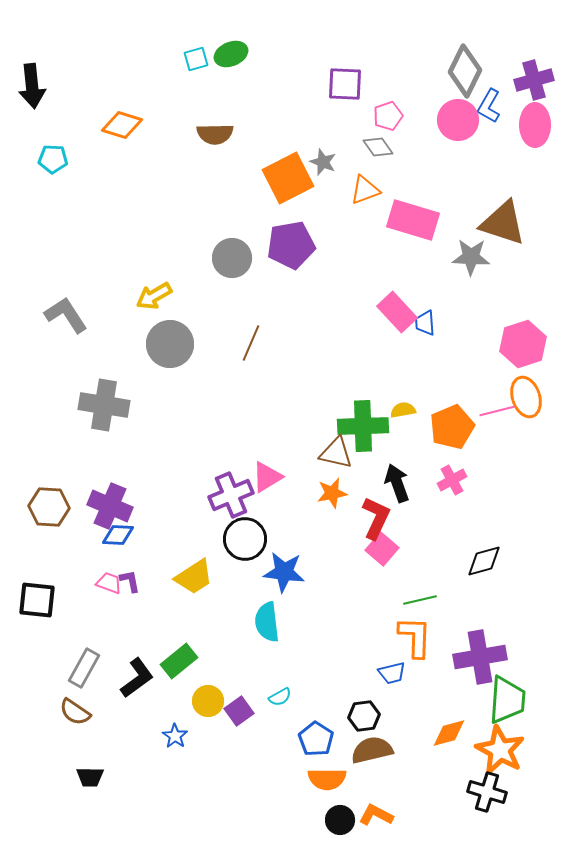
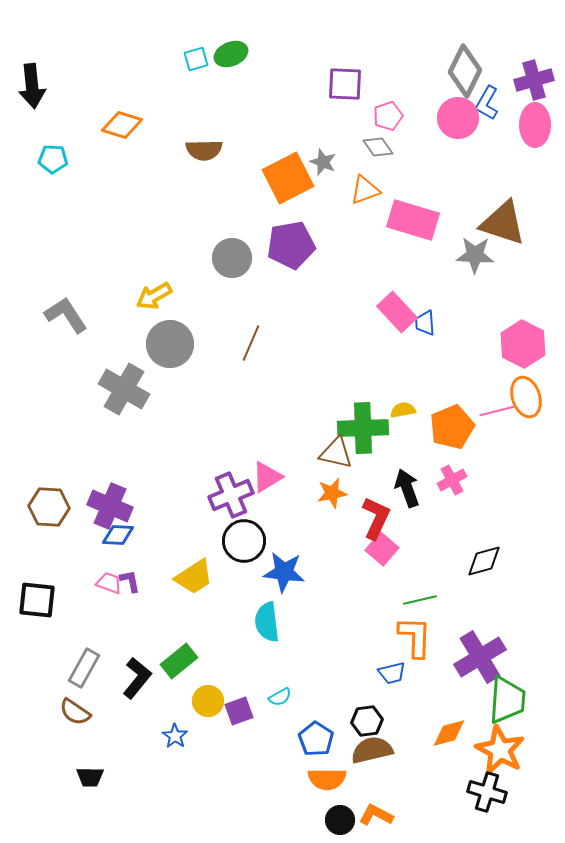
blue L-shape at (489, 106): moved 2 px left, 3 px up
pink circle at (458, 120): moved 2 px up
brown semicircle at (215, 134): moved 11 px left, 16 px down
gray star at (471, 257): moved 4 px right, 2 px up
pink hexagon at (523, 344): rotated 15 degrees counterclockwise
gray cross at (104, 405): moved 20 px right, 16 px up; rotated 21 degrees clockwise
green cross at (363, 426): moved 2 px down
black arrow at (397, 483): moved 10 px right, 5 px down
black circle at (245, 539): moved 1 px left, 2 px down
purple cross at (480, 657): rotated 21 degrees counterclockwise
black L-shape at (137, 678): rotated 15 degrees counterclockwise
purple square at (239, 711): rotated 16 degrees clockwise
black hexagon at (364, 716): moved 3 px right, 5 px down
